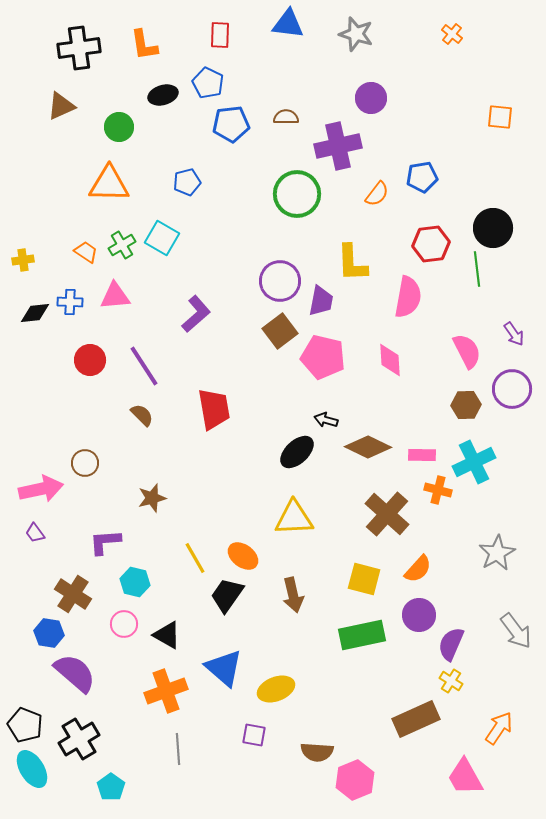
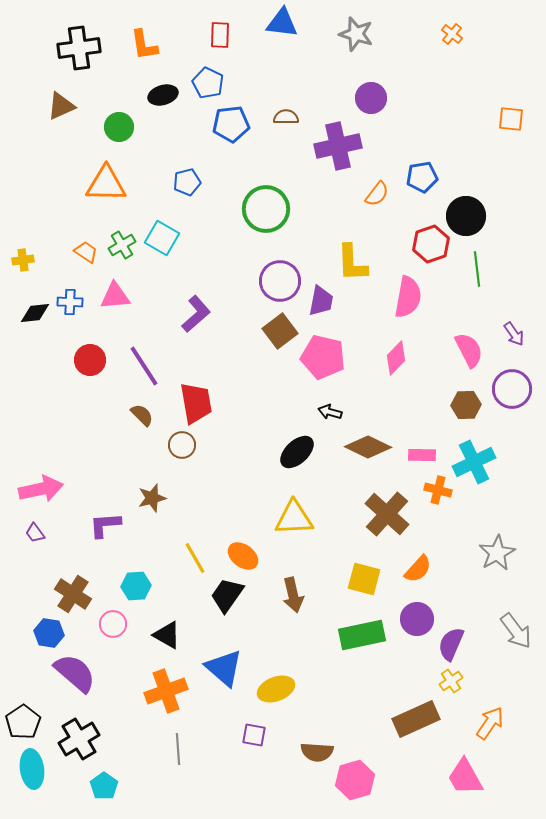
blue triangle at (288, 24): moved 6 px left, 1 px up
orange square at (500, 117): moved 11 px right, 2 px down
orange triangle at (109, 184): moved 3 px left
green circle at (297, 194): moved 31 px left, 15 px down
black circle at (493, 228): moved 27 px left, 12 px up
red hexagon at (431, 244): rotated 12 degrees counterclockwise
pink semicircle at (467, 351): moved 2 px right, 1 px up
pink diamond at (390, 360): moved 6 px right, 2 px up; rotated 48 degrees clockwise
red trapezoid at (214, 409): moved 18 px left, 6 px up
black arrow at (326, 420): moved 4 px right, 8 px up
brown circle at (85, 463): moved 97 px right, 18 px up
purple L-shape at (105, 542): moved 17 px up
cyan hexagon at (135, 582): moved 1 px right, 4 px down; rotated 16 degrees counterclockwise
purple circle at (419, 615): moved 2 px left, 4 px down
pink circle at (124, 624): moved 11 px left
yellow cross at (451, 681): rotated 25 degrees clockwise
black pentagon at (25, 725): moved 2 px left, 3 px up; rotated 16 degrees clockwise
orange arrow at (499, 728): moved 9 px left, 5 px up
cyan ellipse at (32, 769): rotated 24 degrees clockwise
pink hexagon at (355, 780): rotated 6 degrees clockwise
cyan pentagon at (111, 787): moved 7 px left, 1 px up
